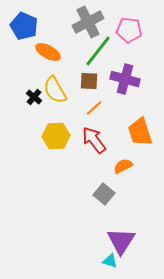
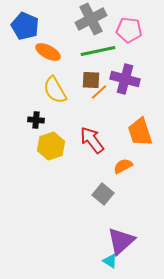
gray cross: moved 3 px right, 3 px up
blue pentagon: moved 1 px right
green line: rotated 40 degrees clockwise
brown square: moved 2 px right, 1 px up
black cross: moved 2 px right, 23 px down; rotated 35 degrees counterclockwise
orange line: moved 5 px right, 16 px up
yellow hexagon: moved 5 px left, 10 px down; rotated 16 degrees counterclockwise
red arrow: moved 2 px left
gray square: moved 1 px left
purple triangle: rotated 16 degrees clockwise
cyan triangle: rotated 14 degrees clockwise
